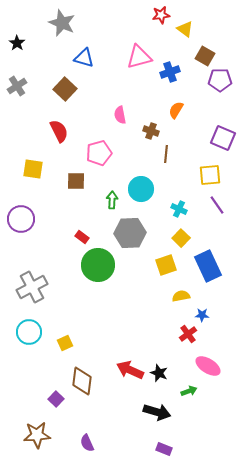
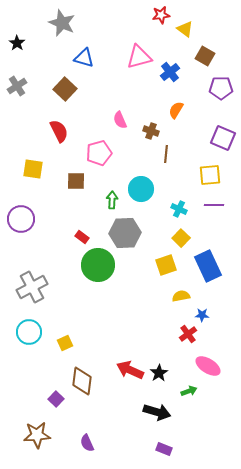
blue cross at (170, 72): rotated 18 degrees counterclockwise
purple pentagon at (220, 80): moved 1 px right, 8 px down
pink semicircle at (120, 115): moved 5 px down; rotated 12 degrees counterclockwise
purple line at (217, 205): moved 3 px left; rotated 54 degrees counterclockwise
gray hexagon at (130, 233): moved 5 px left
black star at (159, 373): rotated 18 degrees clockwise
